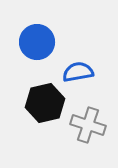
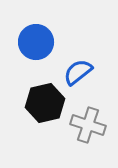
blue circle: moved 1 px left
blue semicircle: rotated 28 degrees counterclockwise
